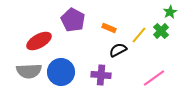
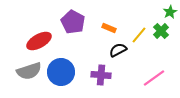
purple pentagon: moved 2 px down
gray semicircle: rotated 15 degrees counterclockwise
